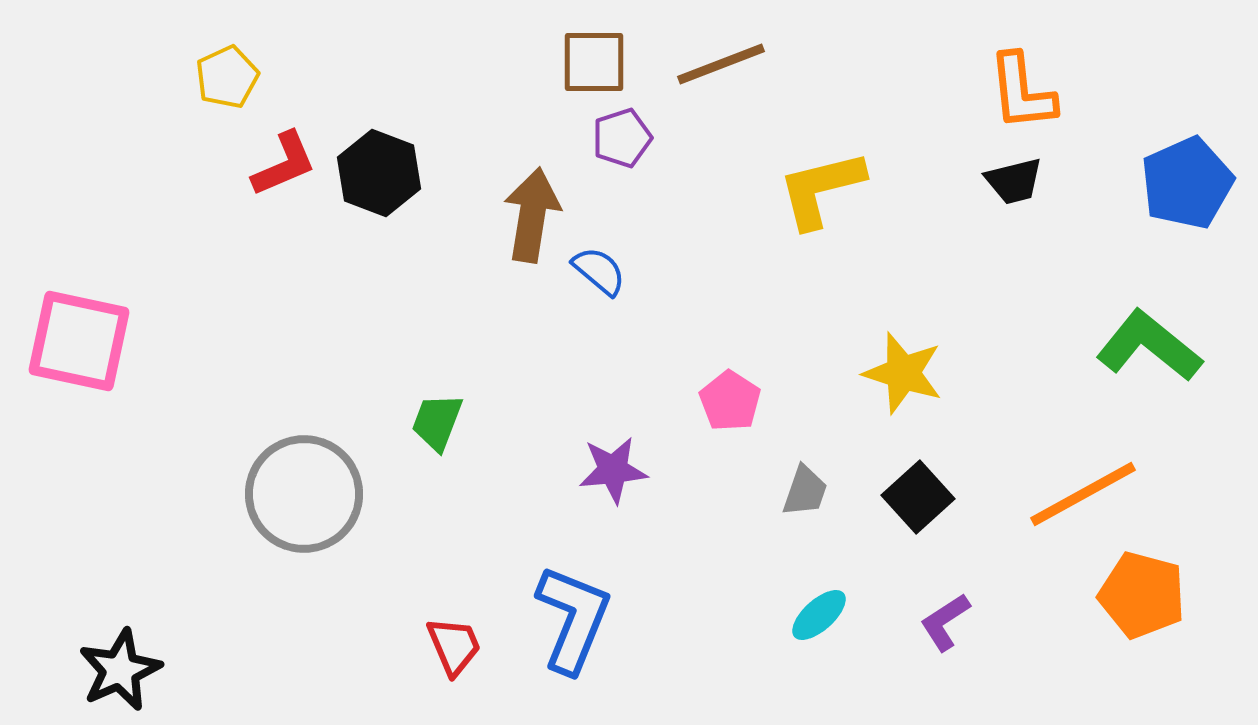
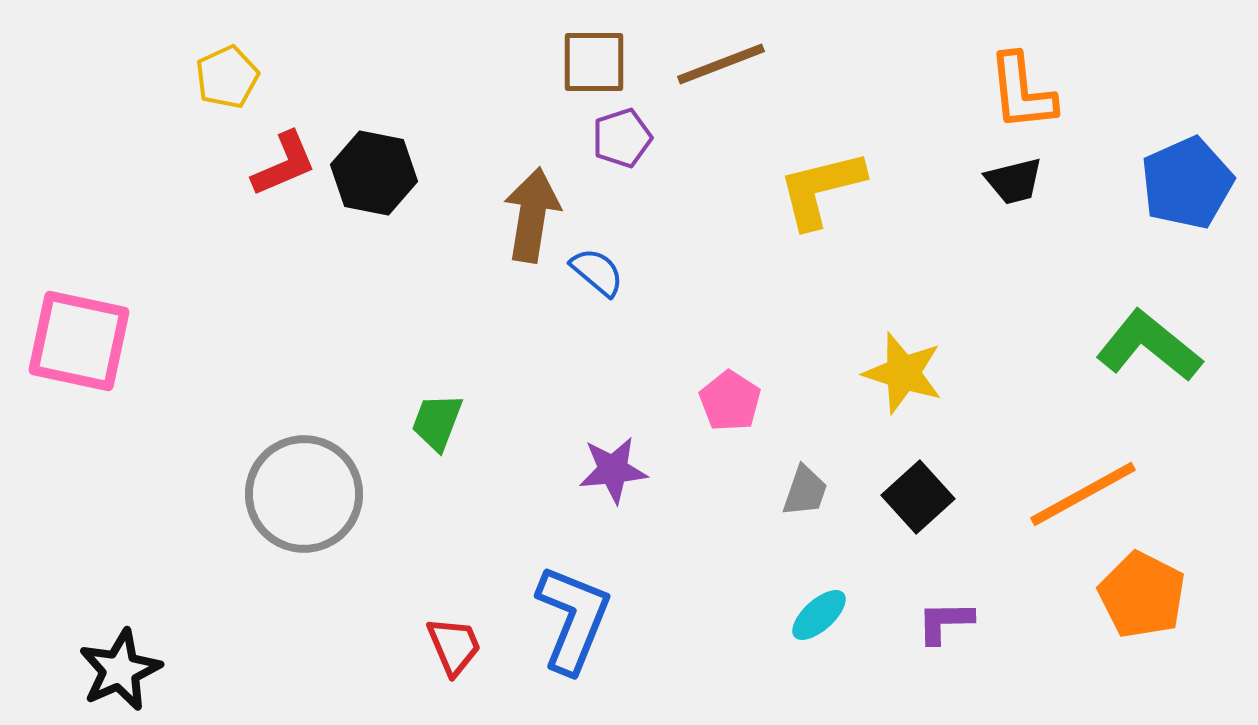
black hexagon: moved 5 px left; rotated 10 degrees counterclockwise
blue semicircle: moved 2 px left, 1 px down
orange pentagon: rotated 12 degrees clockwise
purple L-shape: rotated 32 degrees clockwise
